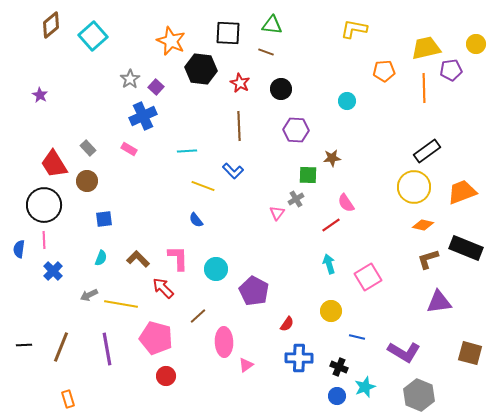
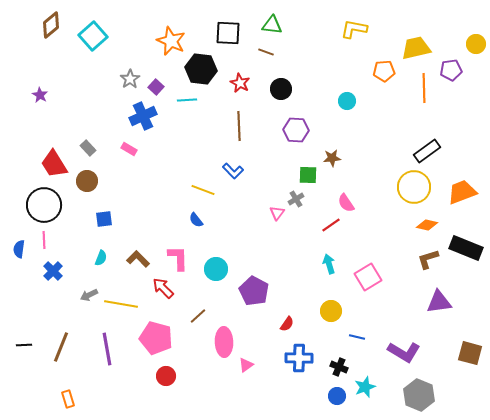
yellow trapezoid at (426, 48): moved 10 px left
cyan line at (187, 151): moved 51 px up
yellow line at (203, 186): moved 4 px down
orange diamond at (423, 225): moved 4 px right
